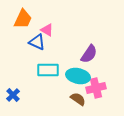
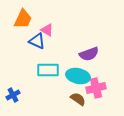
blue triangle: moved 1 px up
purple semicircle: rotated 36 degrees clockwise
blue cross: rotated 16 degrees clockwise
